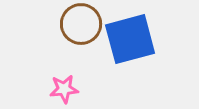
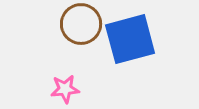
pink star: moved 1 px right
